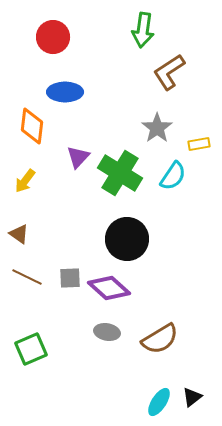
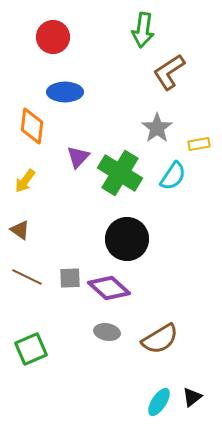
brown triangle: moved 1 px right, 4 px up
